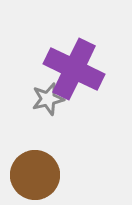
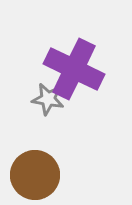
gray star: rotated 24 degrees clockwise
